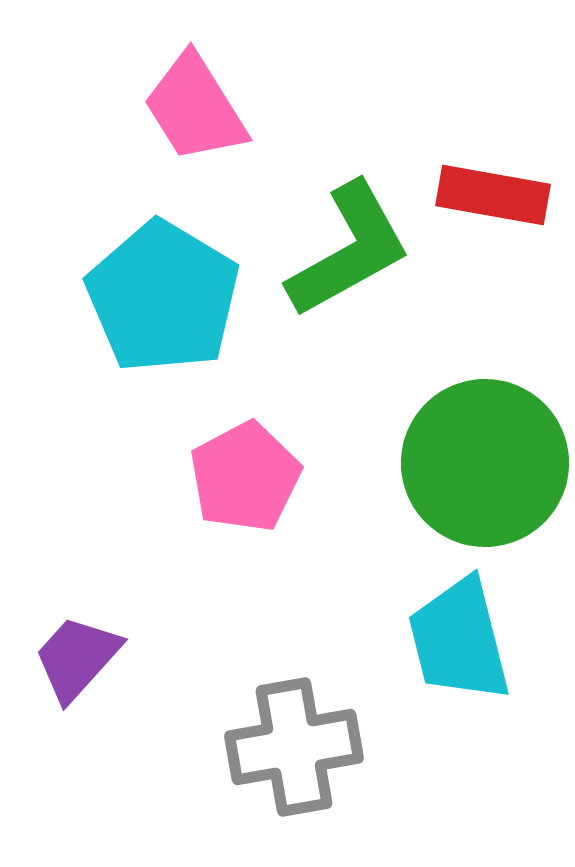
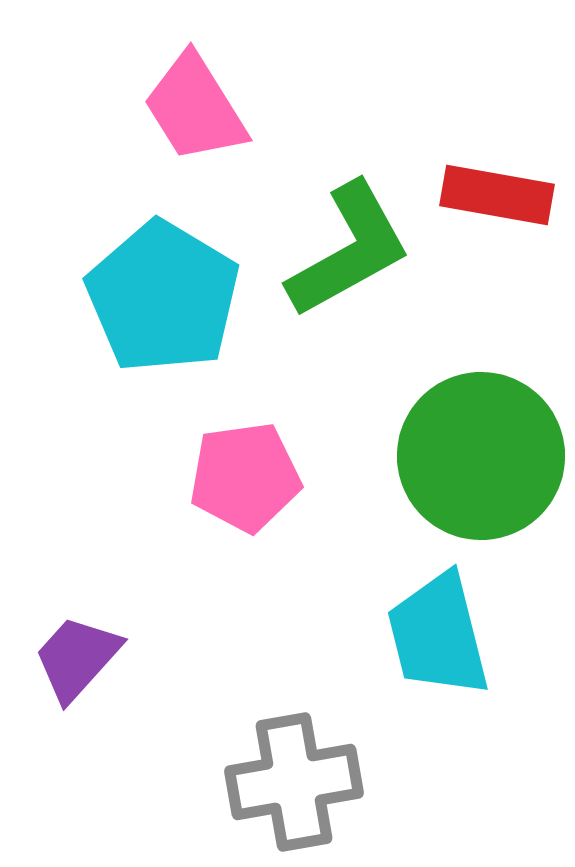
red rectangle: moved 4 px right
green circle: moved 4 px left, 7 px up
pink pentagon: rotated 20 degrees clockwise
cyan trapezoid: moved 21 px left, 5 px up
gray cross: moved 35 px down
